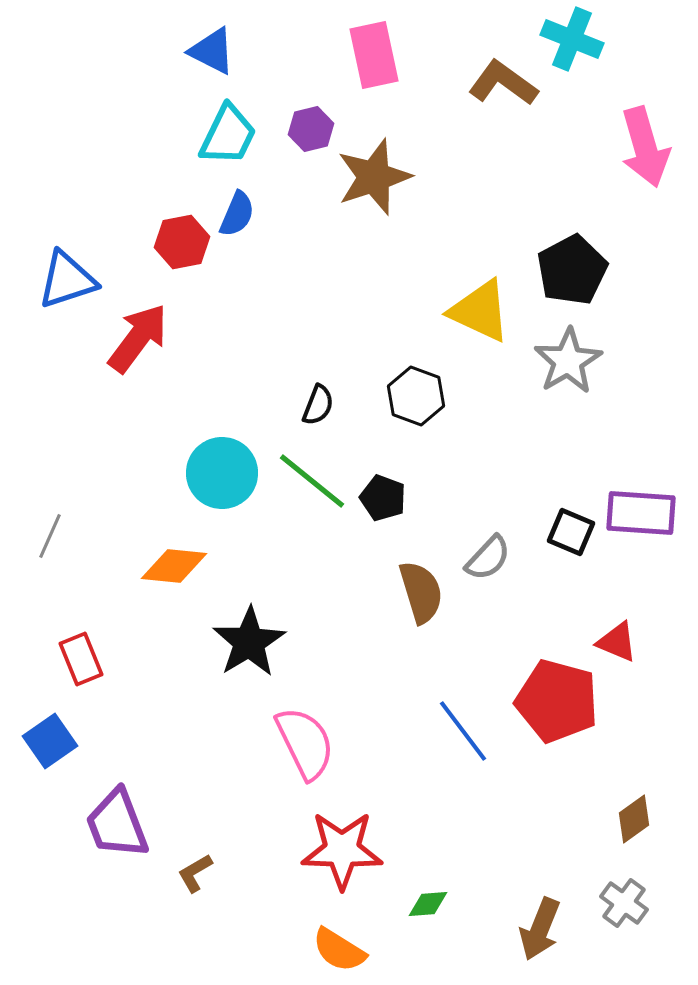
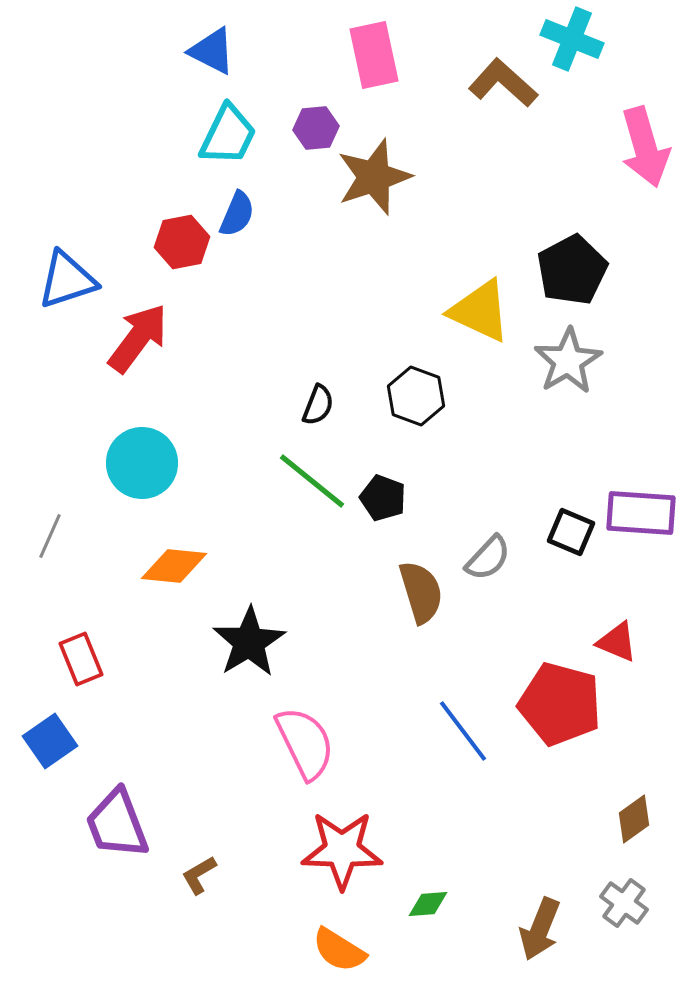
brown L-shape at (503, 83): rotated 6 degrees clockwise
purple hexagon at (311, 129): moved 5 px right, 1 px up; rotated 9 degrees clockwise
cyan circle at (222, 473): moved 80 px left, 10 px up
red pentagon at (557, 701): moved 3 px right, 3 px down
brown L-shape at (195, 873): moved 4 px right, 2 px down
